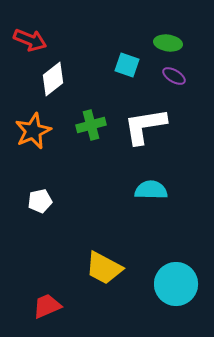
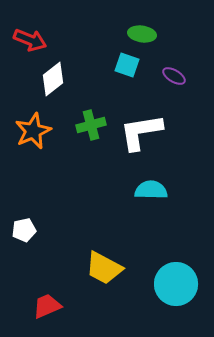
green ellipse: moved 26 px left, 9 px up
white L-shape: moved 4 px left, 6 px down
white pentagon: moved 16 px left, 29 px down
